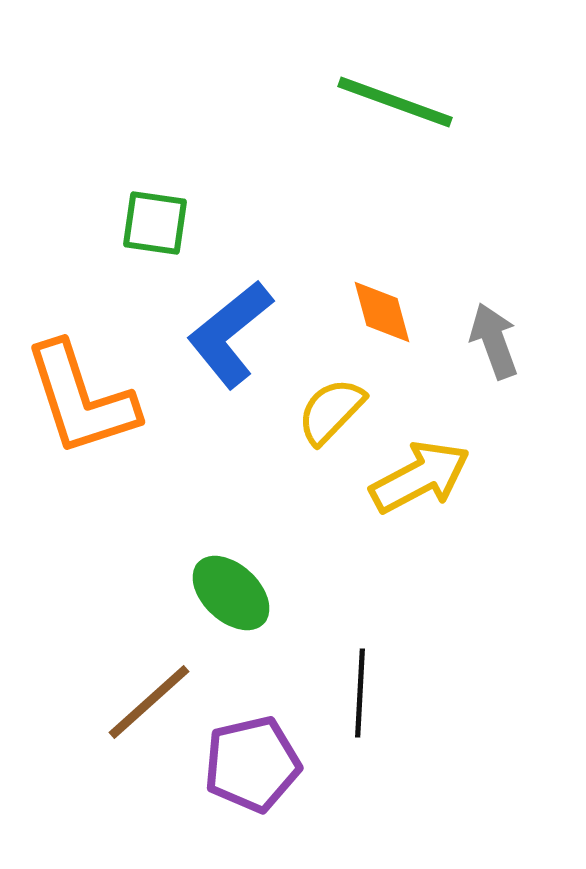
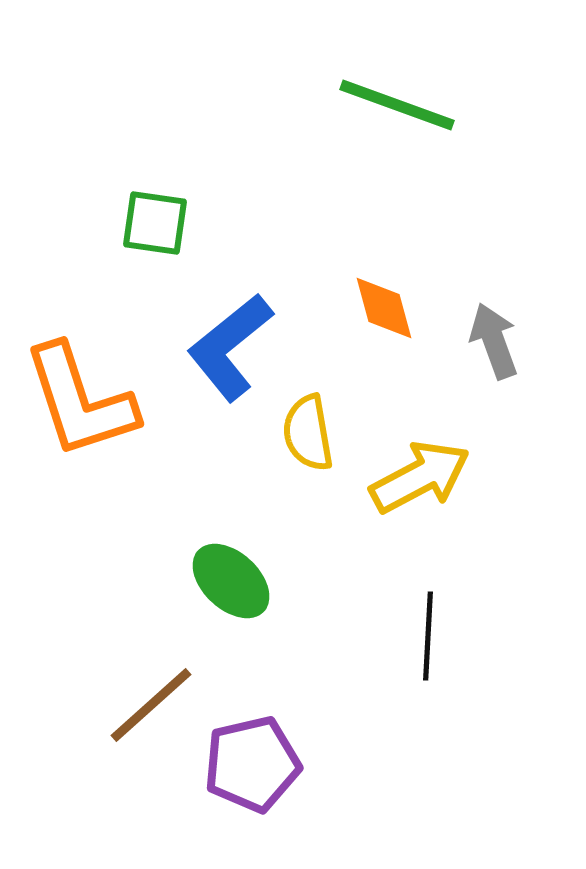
green line: moved 2 px right, 3 px down
orange diamond: moved 2 px right, 4 px up
blue L-shape: moved 13 px down
orange L-shape: moved 1 px left, 2 px down
yellow semicircle: moved 23 px left, 22 px down; rotated 54 degrees counterclockwise
green ellipse: moved 12 px up
black line: moved 68 px right, 57 px up
brown line: moved 2 px right, 3 px down
